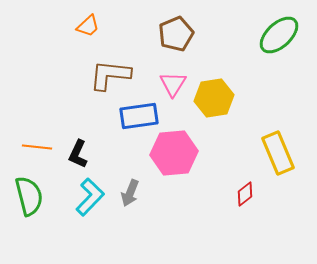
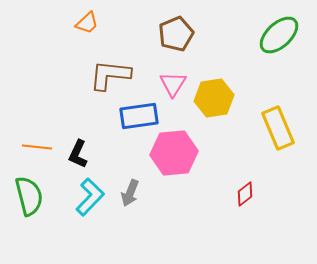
orange trapezoid: moved 1 px left, 3 px up
yellow rectangle: moved 25 px up
